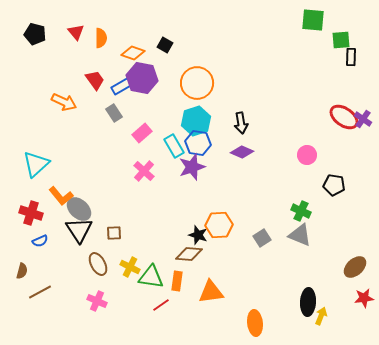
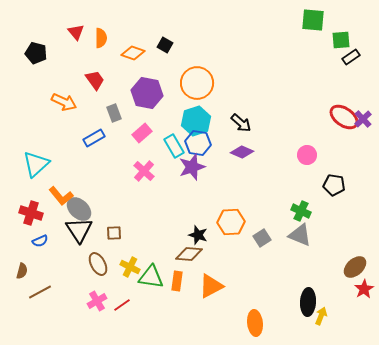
black pentagon at (35, 34): moved 1 px right, 19 px down
black rectangle at (351, 57): rotated 54 degrees clockwise
purple hexagon at (142, 78): moved 5 px right, 15 px down
blue rectangle at (122, 86): moved 28 px left, 52 px down
gray rectangle at (114, 113): rotated 12 degrees clockwise
purple cross at (363, 119): rotated 12 degrees clockwise
black arrow at (241, 123): rotated 40 degrees counterclockwise
orange hexagon at (219, 225): moved 12 px right, 3 px up
orange triangle at (211, 292): moved 6 px up; rotated 20 degrees counterclockwise
red star at (364, 298): moved 9 px up; rotated 24 degrees counterclockwise
pink cross at (97, 301): rotated 36 degrees clockwise
red line at (161, 305): moved 39 px left
